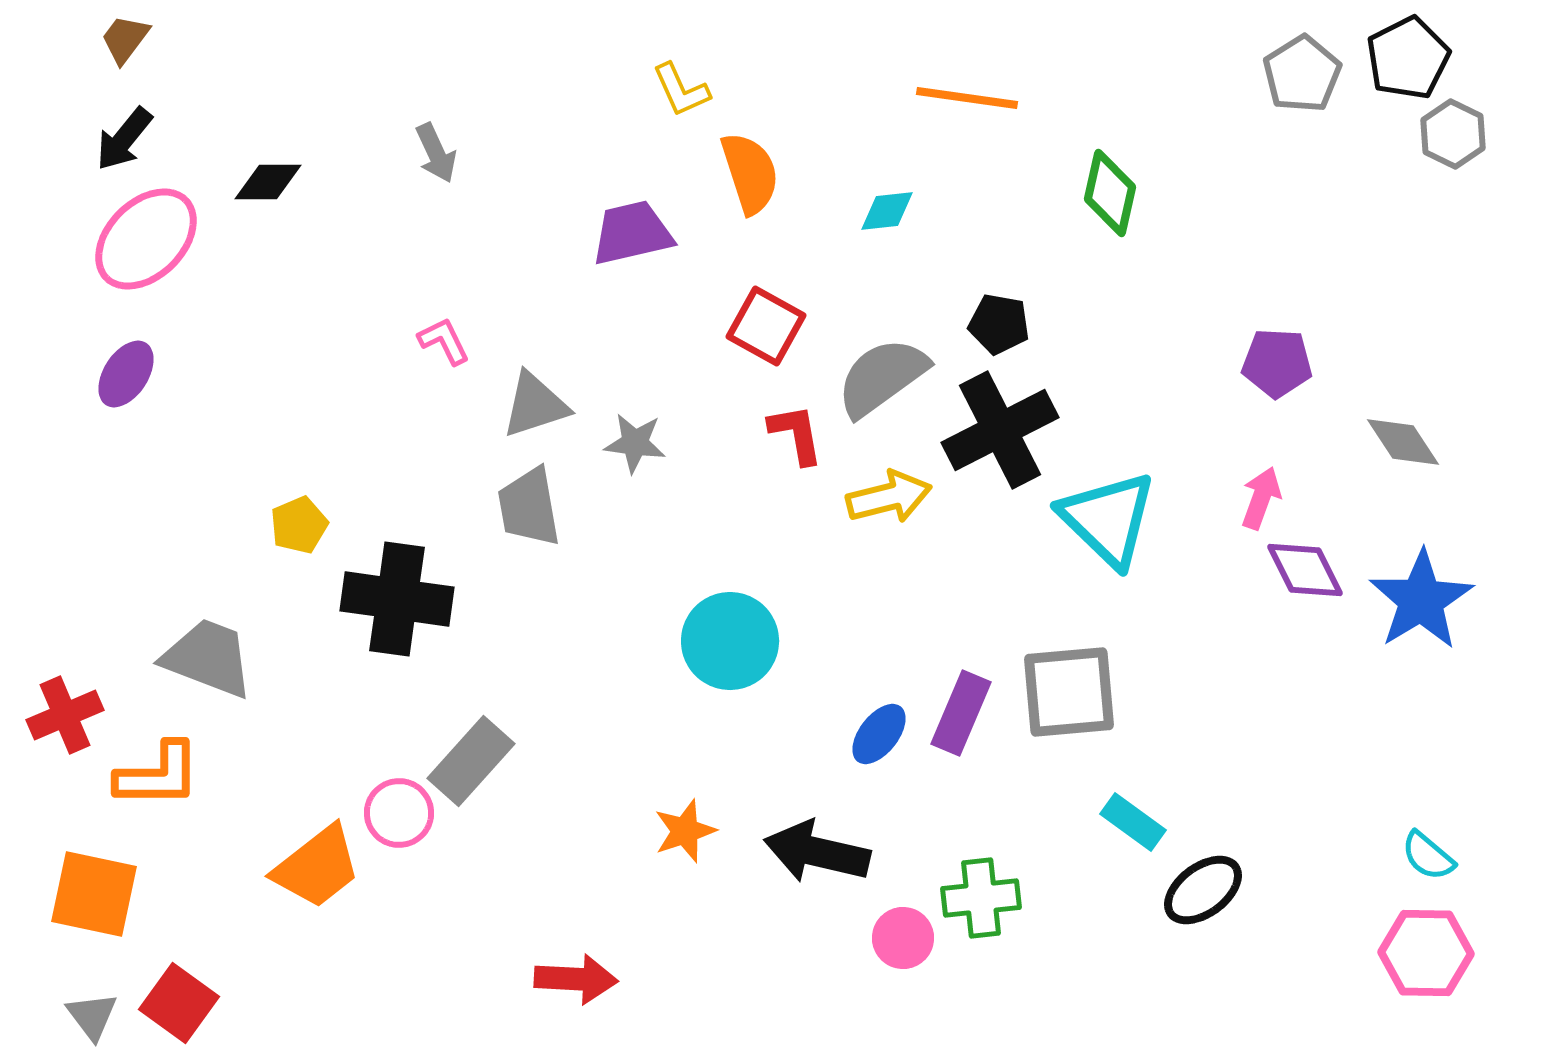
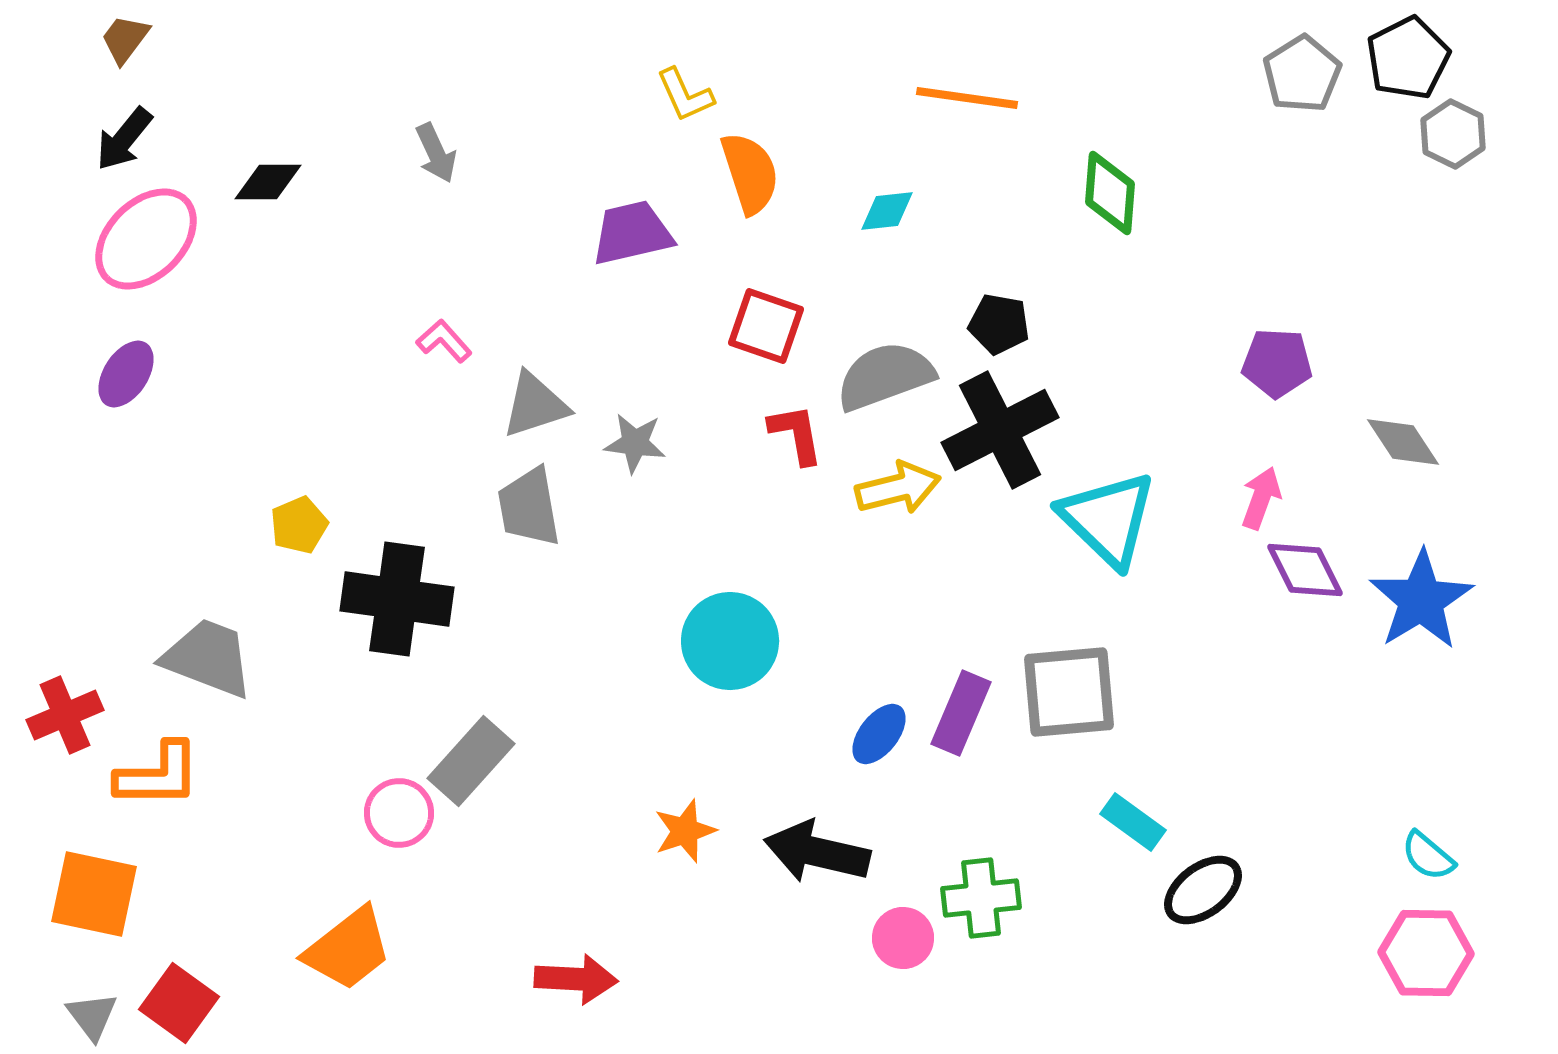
yellow L-shape at (681, 90): moved 4 px right, 5 px down
green diamond at (1110, 193): rotated 8 degrees counterclockwise
red square at (766, 326): rotated 10 degrees counterclockwise
pink L-shape at (444, 341): rotated 16 degrees counterclockwise
gray semicircle at (882, 377): moved 3 px right, 1 px up; rotated 16 degrees clockwise
yellow arrow at (889, 497): moved 9 px right, 9 px up
orange trapezoid at (317, 867): moved 31 px right, 82 px down
